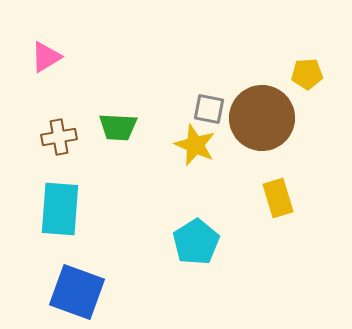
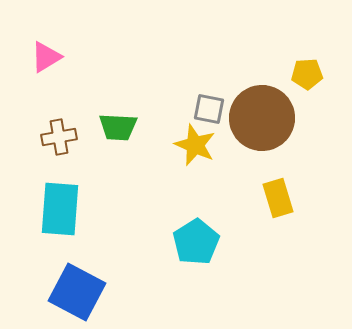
blue square: rotated 8 degrees clockwise
